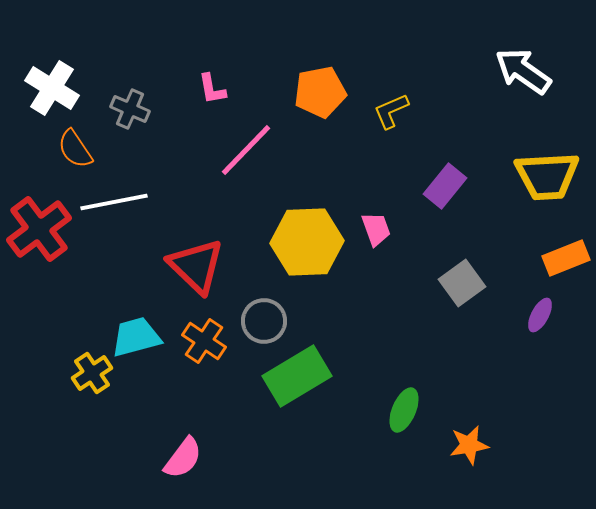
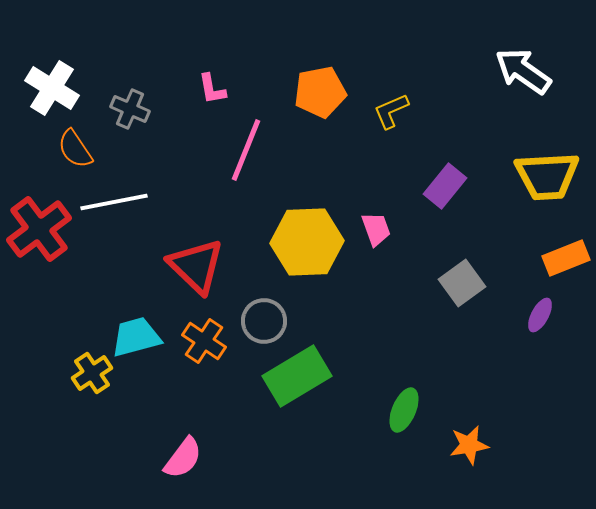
pink line: rotated 22 degrees counterclockwise
